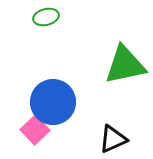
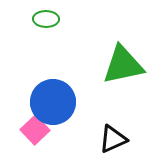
green ellipse: moved 2 px down; rotated 15 degrees clockwise
green triangle: moved 2 px left
